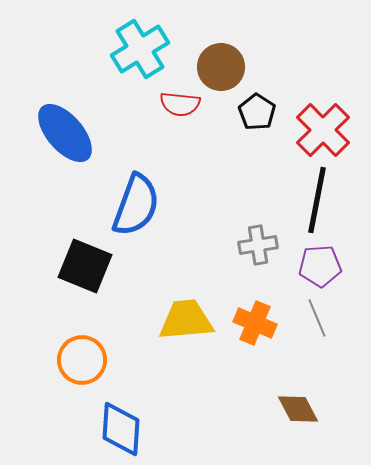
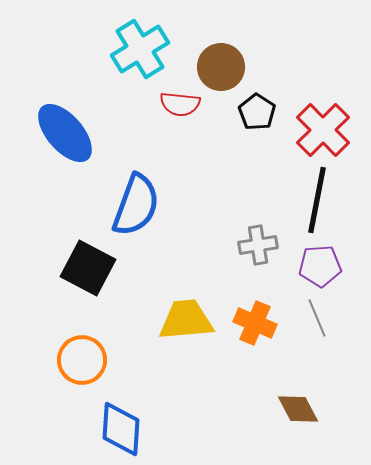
black square: moved 3 px right, 2 px down; rotated 6 degrees clockwise
